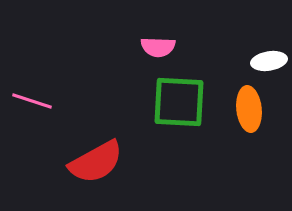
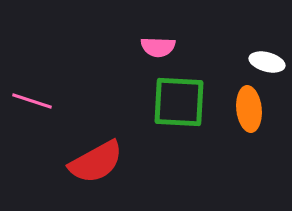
white ellipse: moved 2 px left, 1 px down; rotated 24 degrees clockwise
